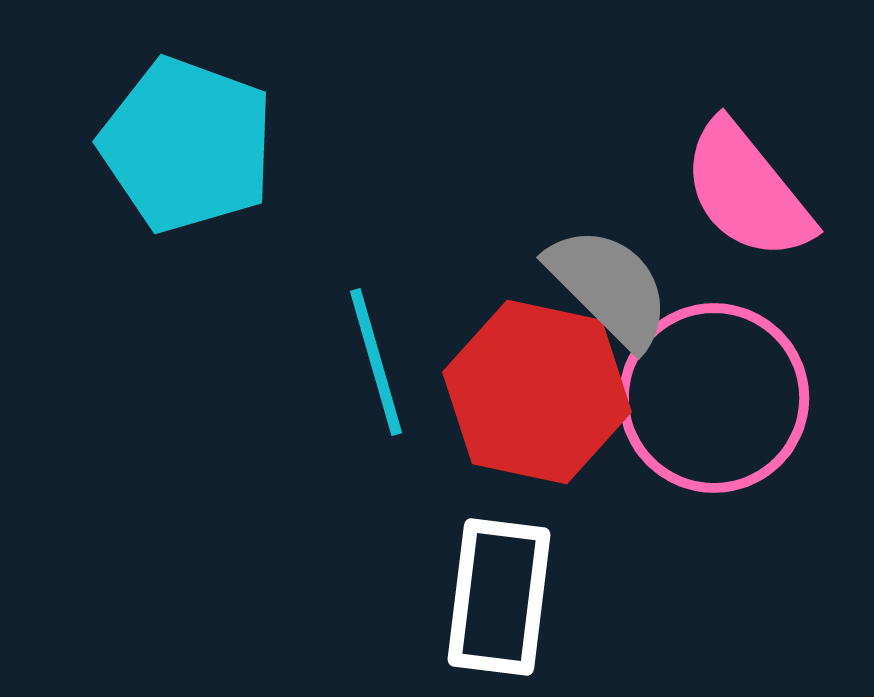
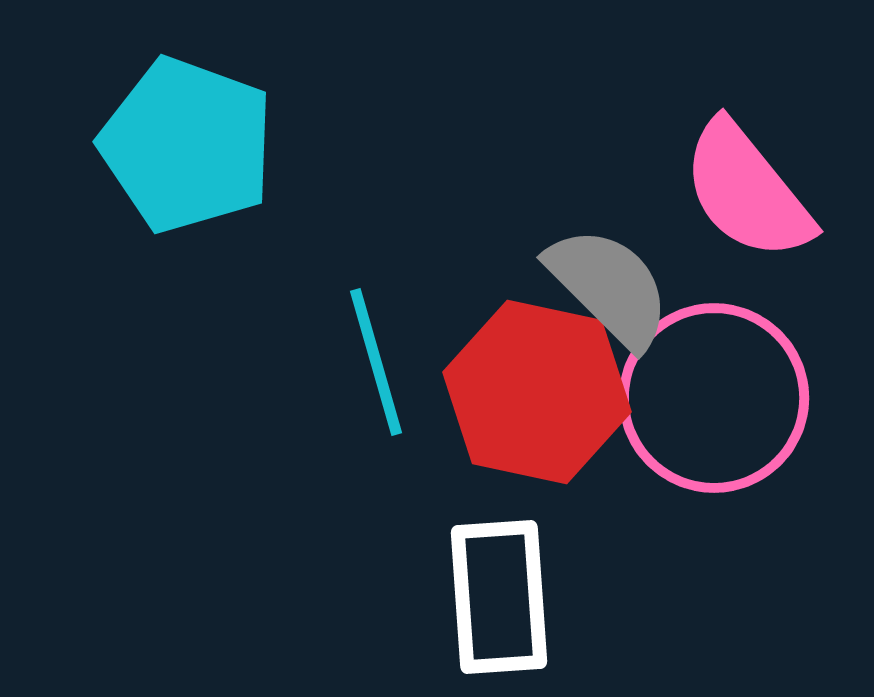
white rectangle: rotated 11 degrees counterclockwise
